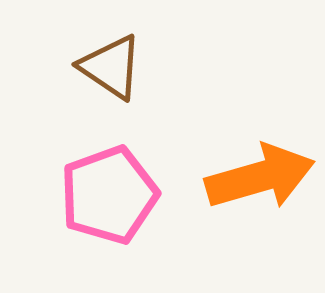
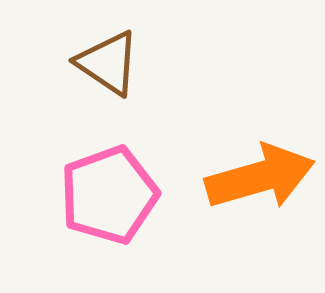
brown triangle: moved 3 px left, 4 px up
